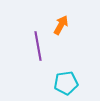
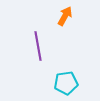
orange arrow: moved 4 px right, 9 px up
